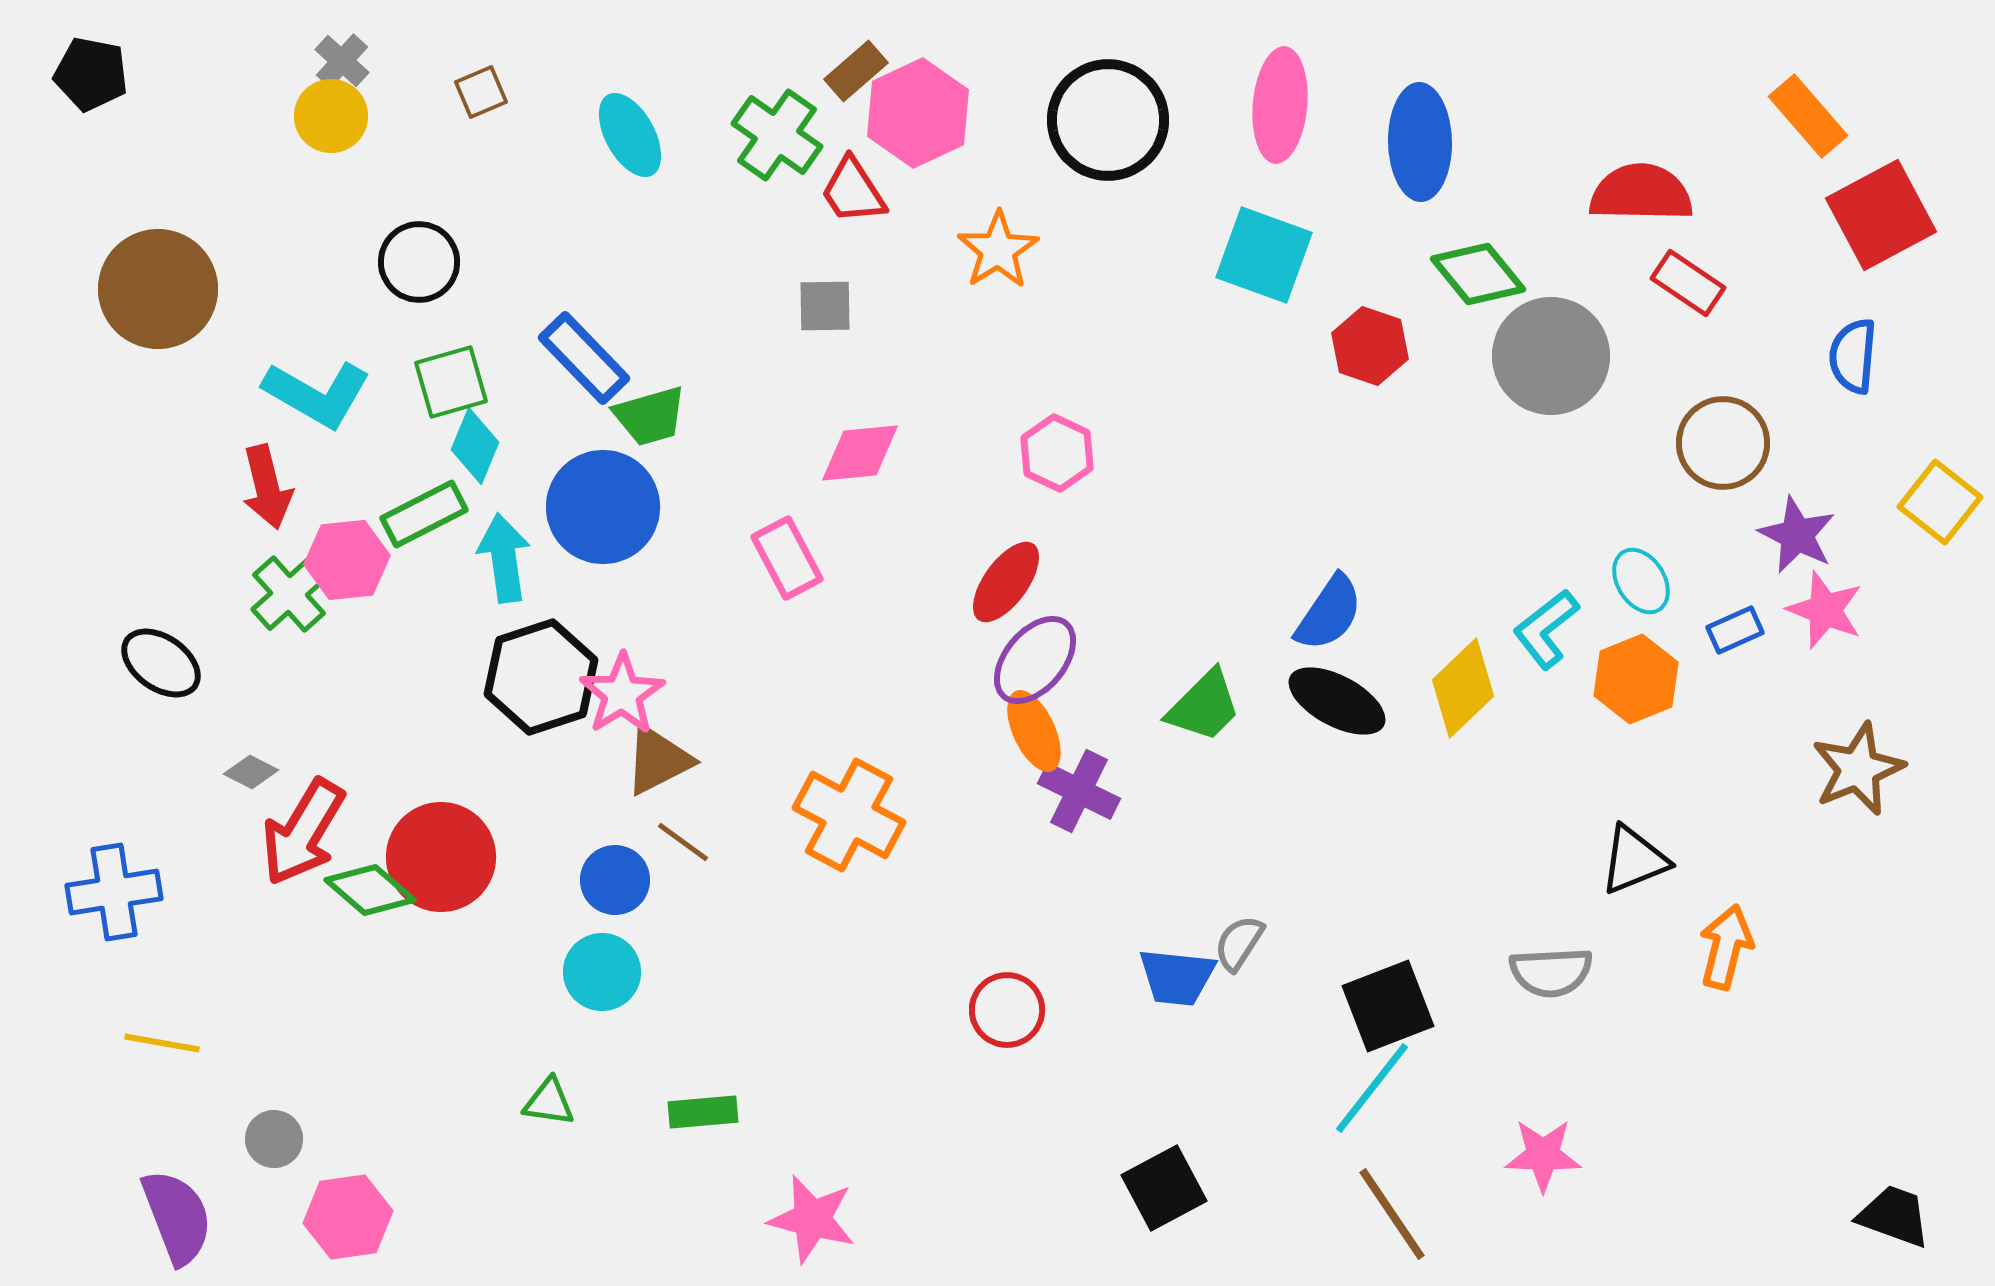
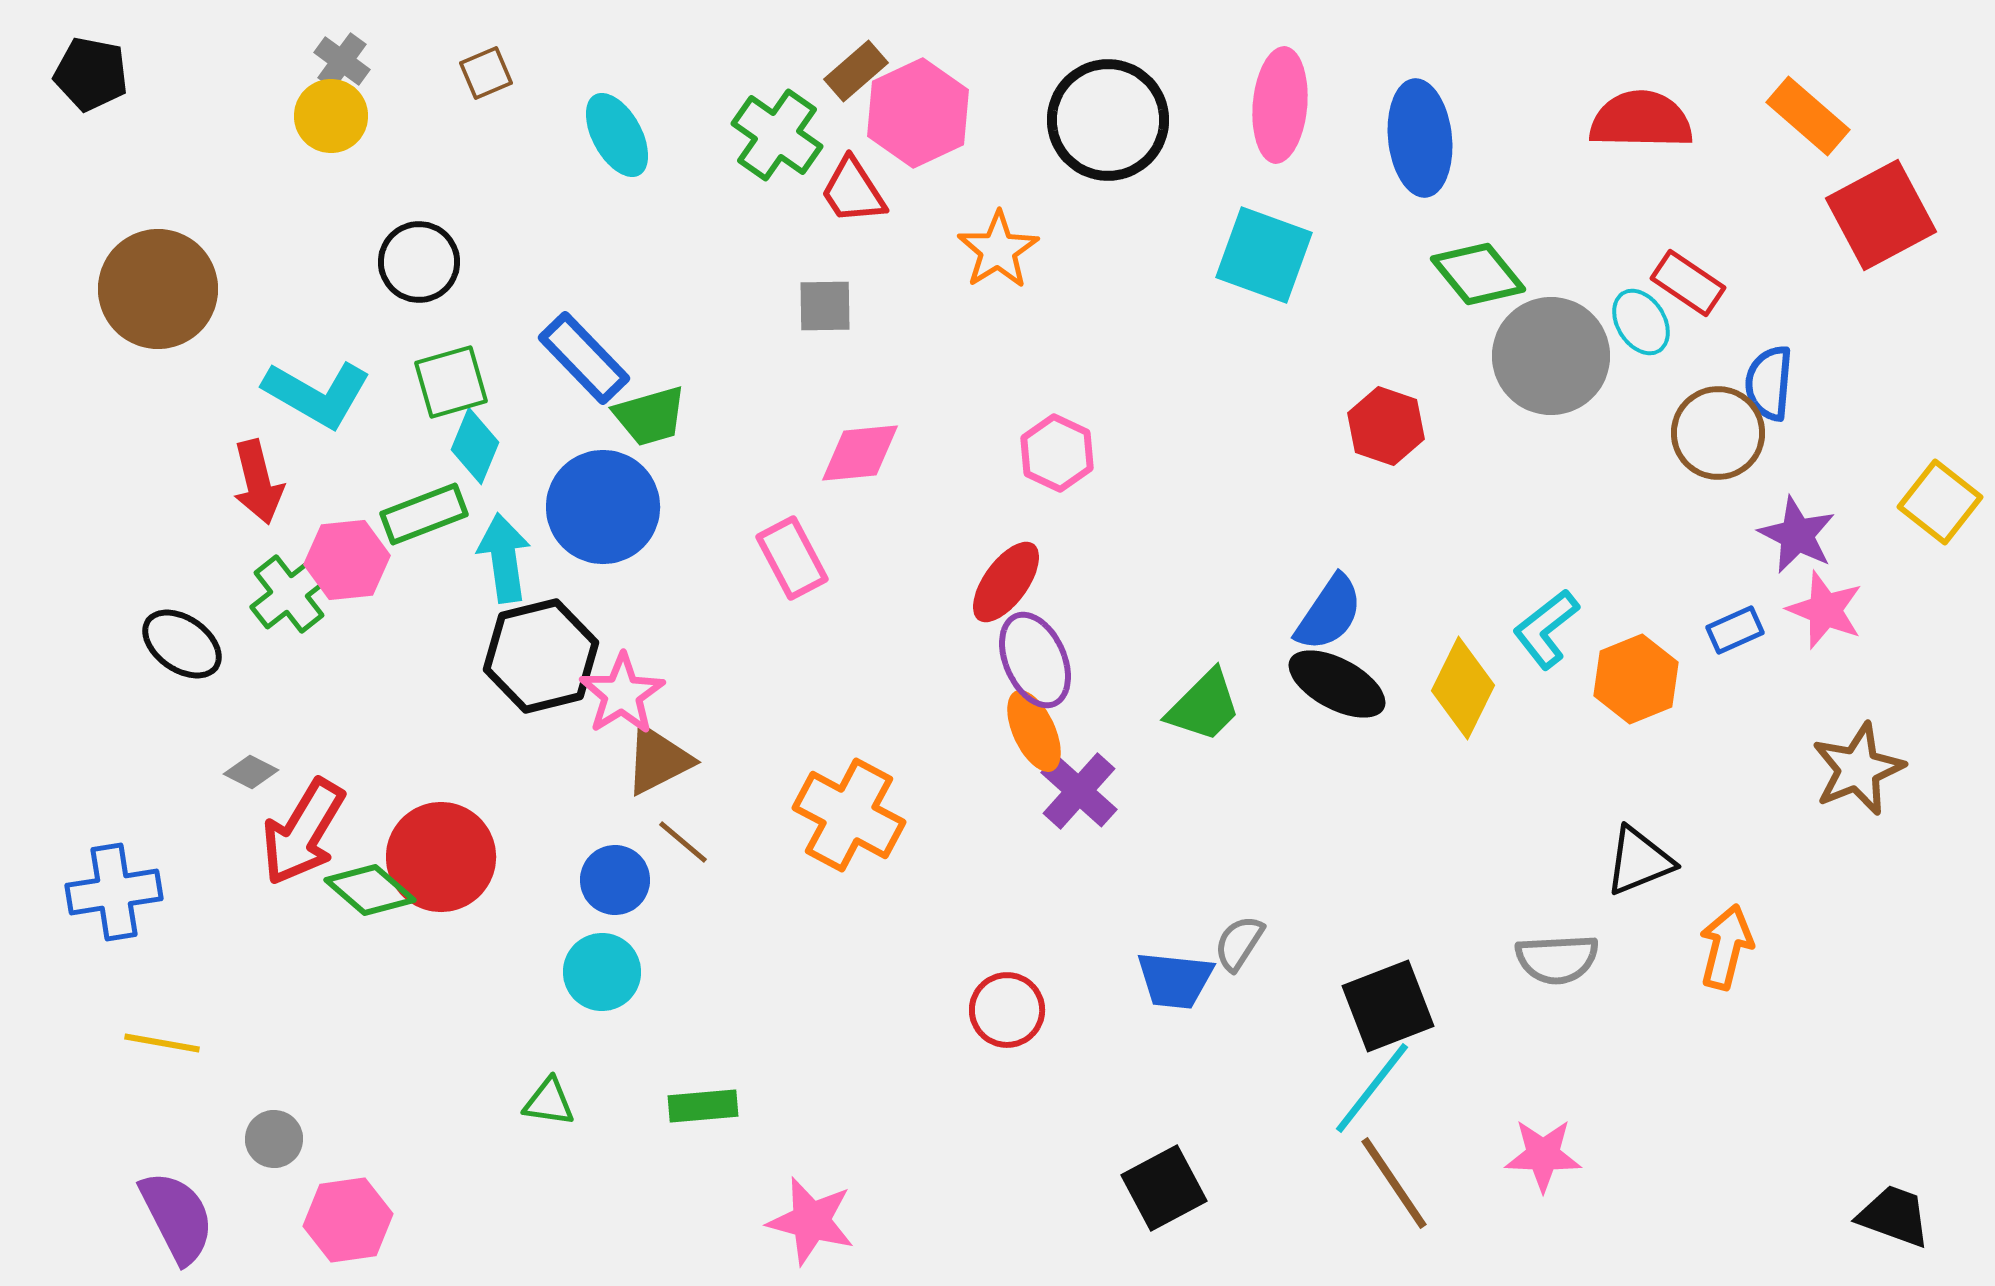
gray cross at (342, 61): rotated 6 degrees counterclockwise
brown square at (481, 92): moved 5 px right, 19 px up
orange rectangle at (1808, 116): rotated 8 degrees counterclockwise
cyan ellipse at (630, 135): moved 13 px left
blue ellipse at (1420, 142): moved 4 px up; rotated 5 degrees counterclockwise
red semicircle at (1641, 193): moved 73 px up
red hexagon at (1370, 346): moved 16 px right, 80 px down
blue semicircle at (1853, 356): moved 84 px left, 27 px down
brown circle at (1723, 443): moved 5 px left, 10 px up
red arrow at (267, 487): moved 9 px left, 5 px up
green rectangle at (424, 514): rotated 6 degrees clockwise
pink rectangle at (787, 558): moved 5 px right
cyan ellipse at (1641, 581): moved 259 px up
green cross at (289, 594): rotated 4 degrees clockwise
purple ellipse at (1035, 660): rotated 64 degrees counterclockwise
black ellipse at (161, 663): moved 21 px right, 19 px up
black hexagon at (541, 677): moved 21 px up; rotated 4 degrees clockwise
yellow diamond at (1463, 688): rotated 20 degrees counterclockwise
black ellipse at (1337, 701): moved 17 px up
purple cross at (1079, 791): rotated 16 degrees clockwise
brown line at (683, 842): rotated 4 degrees clockwise
black triangle at (1634, 860): moved 5 px right, 1 px down
gray semicircle at (1551, 972): moved 6 px right, 13 px up
blue trapezoid at (1177, 977): moved 2 px left, 3 px down
green rectangle at (703, 1112): moved 6 px up
brown line at (1392, 1214): moved 2 px right, 31 px up
purple semicircle at (177, 1217): rotated 6 degrees counterclockwise
pink hexagon at (348, 1217): moved 3 px down
pink star at (812, 1219): moved 1 px left, 2 px down
